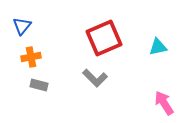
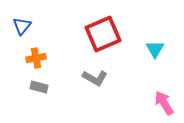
red square: moved 1 px left, 4 px up
cyan triangle: moved 3 px left, 2 px down; rotated 48 degrees counterclockwise
orange cross: moved 5 px right, 1 px down
gray L-shape: rotated 15 degrees counterclockwise
gray rectangle: moved 2 px down
